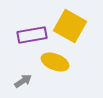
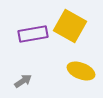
purple rectangle: moved 1 px right, 1 px up
yellow ellipse: moved 26 px right, 9 px down
